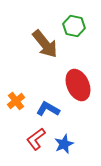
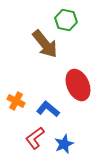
green hexagon: moved 8 px left, 6 px up
orange cross: rotated 24 degrees counterclockwise
blue L-shape: rotated 10 degrees clockwise
red L-shape: moved 1 px left, 1 px up
